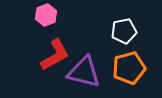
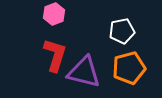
pink hexagon: moved 8 px right, 1 px up
white pentagon: moved 2 px left
red L-shape: rotated 44 degrees counterclockwise
